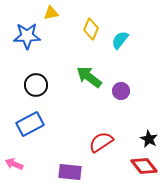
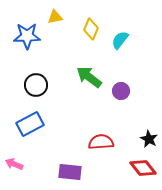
yellow triangle: moved 4 px right, 4 px down
red semicircle: rotated 30 degrees clockwise
red diamond: moved 1 px left, 2 px down
